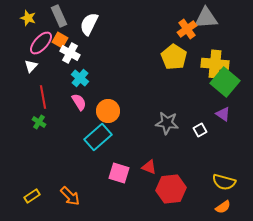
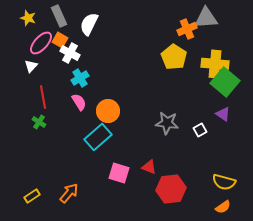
orange cross: rotated 12 degrees clockwise
cyan cross: rotated 18 degrees clockwise
orange arrow: moved 1 px left, 3 px up; rotated 95 degrees counterclockwise
